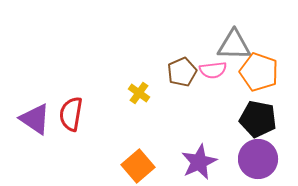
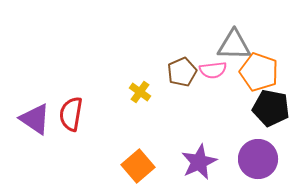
yellow cross: moved 1 px right, 1 px up
black pentagon: moved 13 px right, 11 px up
